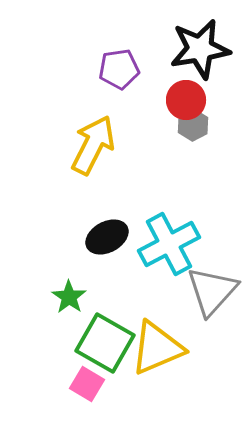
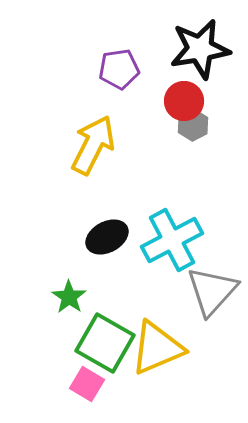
red circle: moved 2 px left, 1 px down
cyan cross: moved 3 px right, 4 px up
